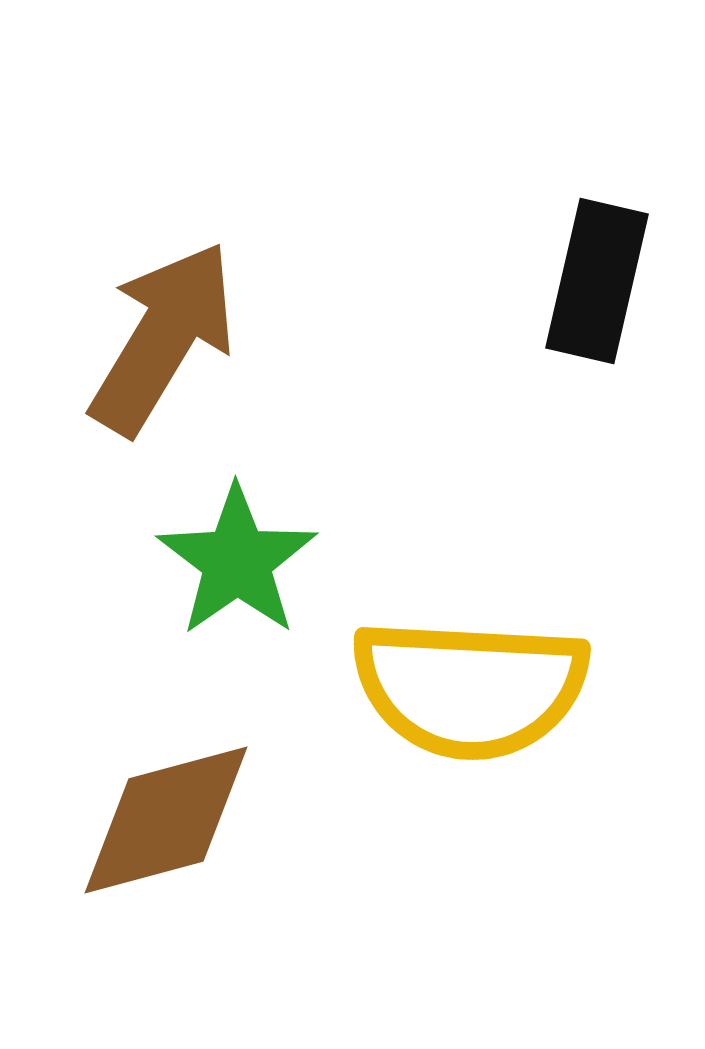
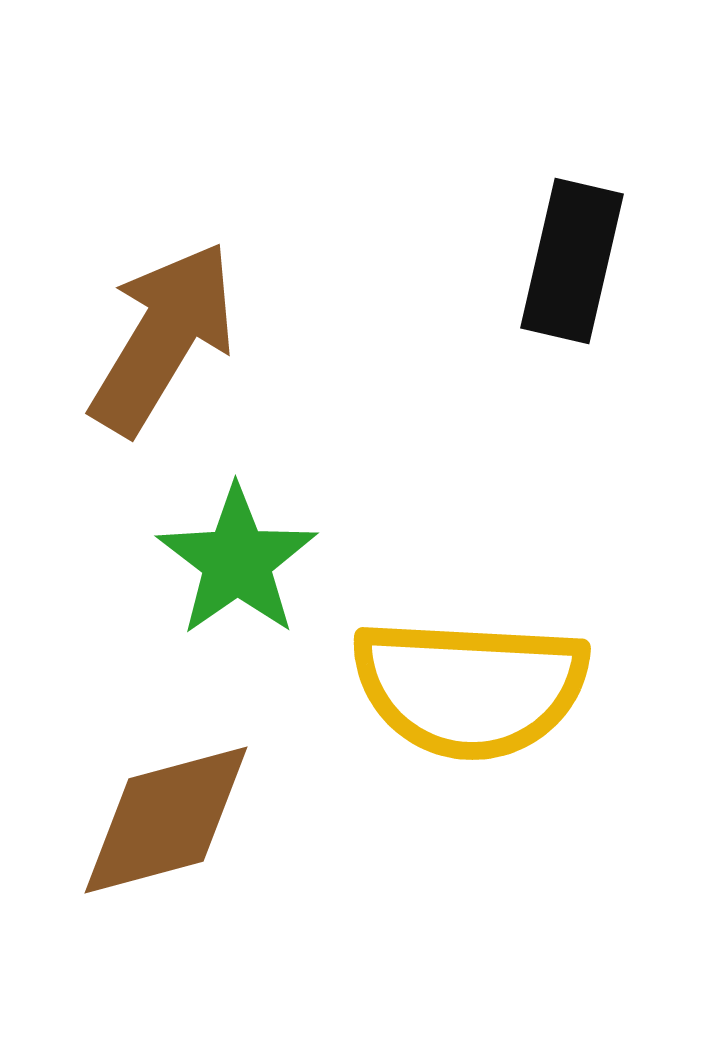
black rectangle: moved 25 px left, 20 px up
